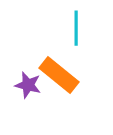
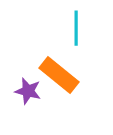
purple star: moved 6 px down
